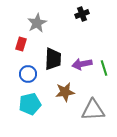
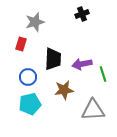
gray star: moved 2 px left, 1 px up; rotated 12 degrees clockwise
green line: moved 1 px left, 6 px down
blue circle: moved 3 px down
brown star: moved 1 px left, 2 px up
